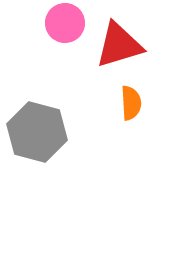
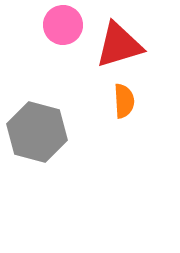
pink circle: moved 2 px left, 2 px down
orange semicircle: moved 7 px left, 2 px up
